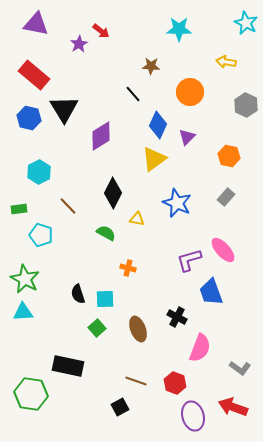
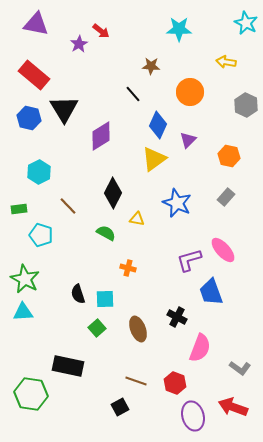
purple triangle at (187, 137): moved 1 px right, 3 px down
